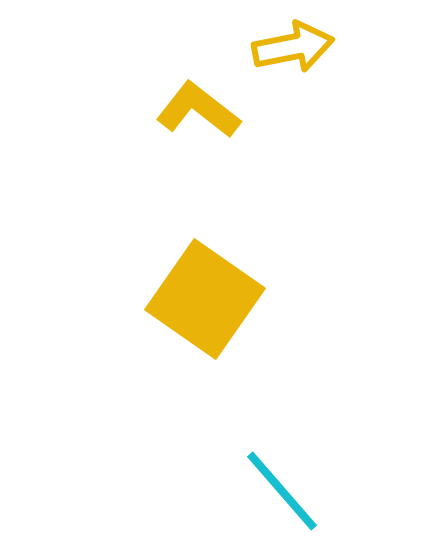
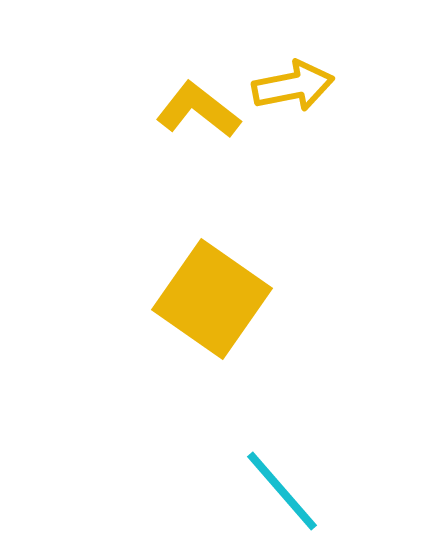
yellow arrow: moved 39 px down
yellow square: moved 7 px right
